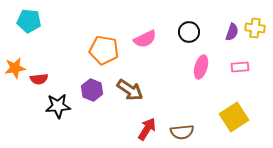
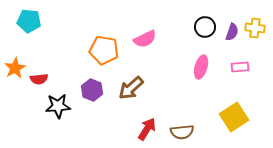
black circle: moved 16 px right, 5 px up
orange star: rotated 20 degrees counterclockwise
brown arrow: moved 1 px right, 2 px up; rotated 104 degrees clockwise
